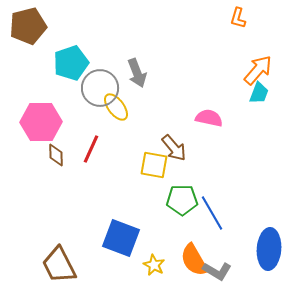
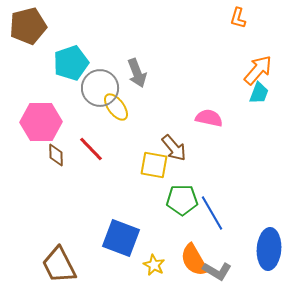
red line: rotated 68 degrees counterclockwise
